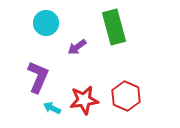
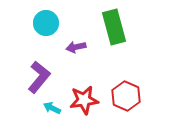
purple arrow: moved 1 px left; rotated 24 degrees clockwise
purple L-shape: moved 1 px right; rotated 16 degrees clockwise
